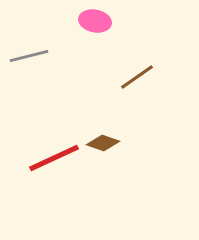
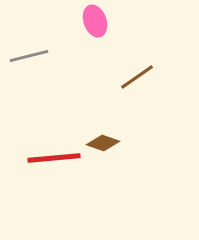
pink ellipse: rotated 60 degrees clockwise
red line: rotated 20 degrees clockwise
